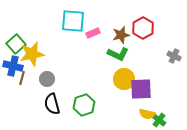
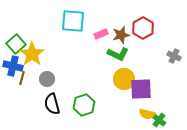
pink rectangle: moved 8 px right, 1 px down
yellow star: rotated 25 degrees counterclockwise
